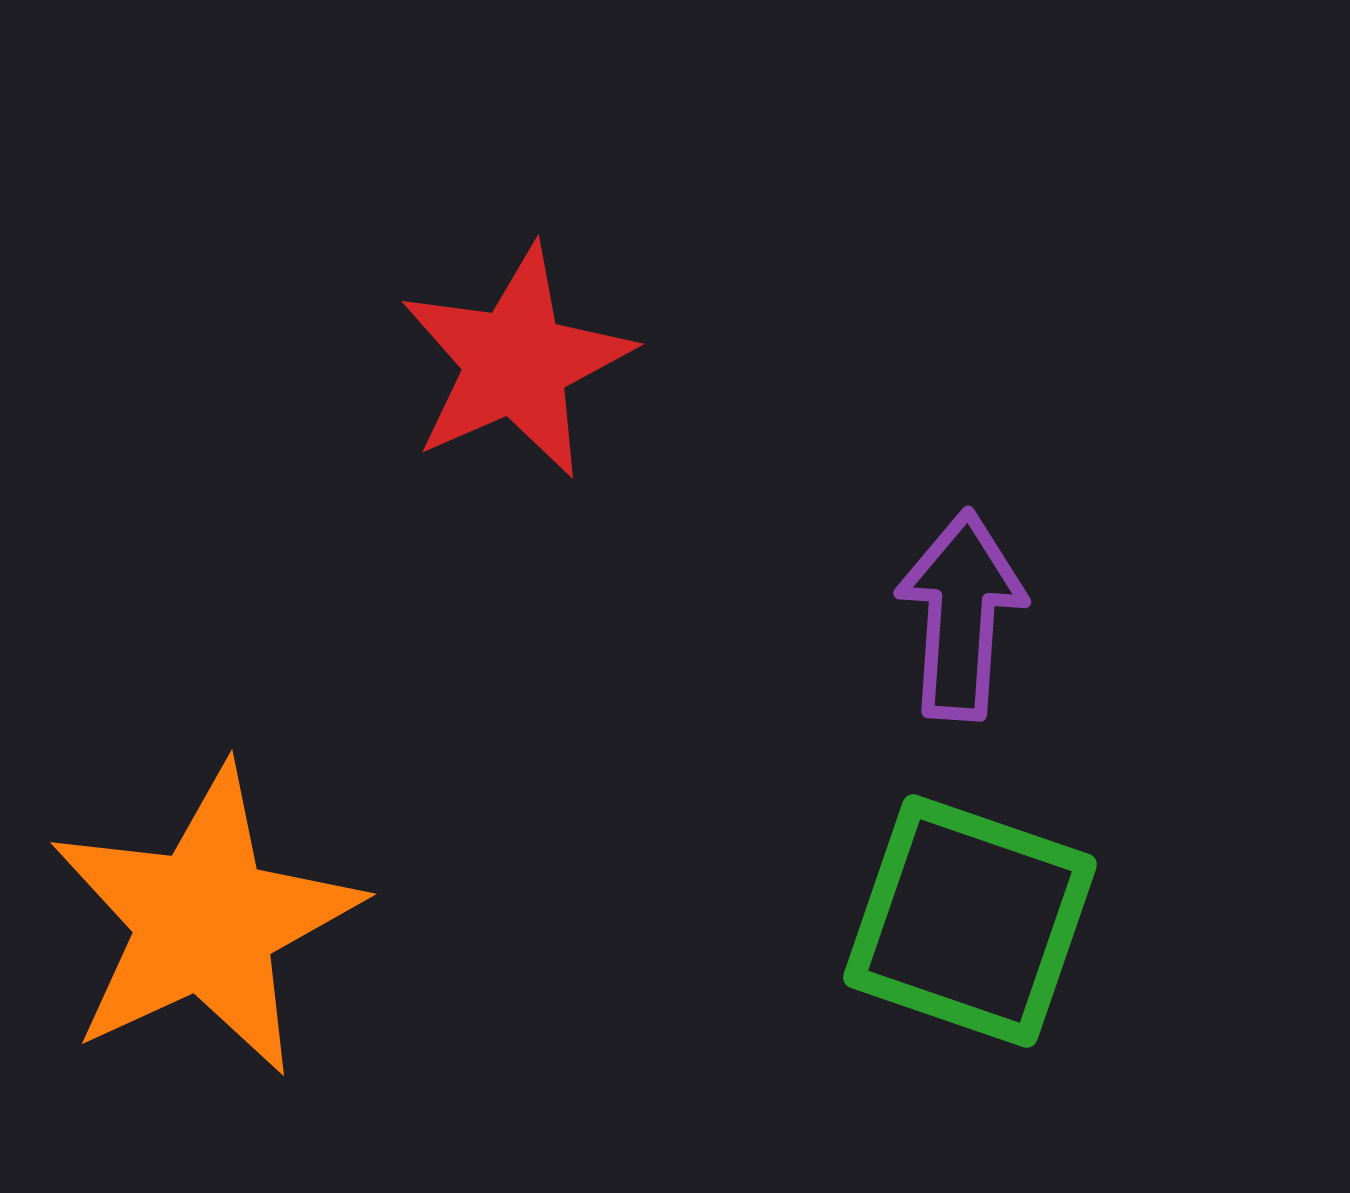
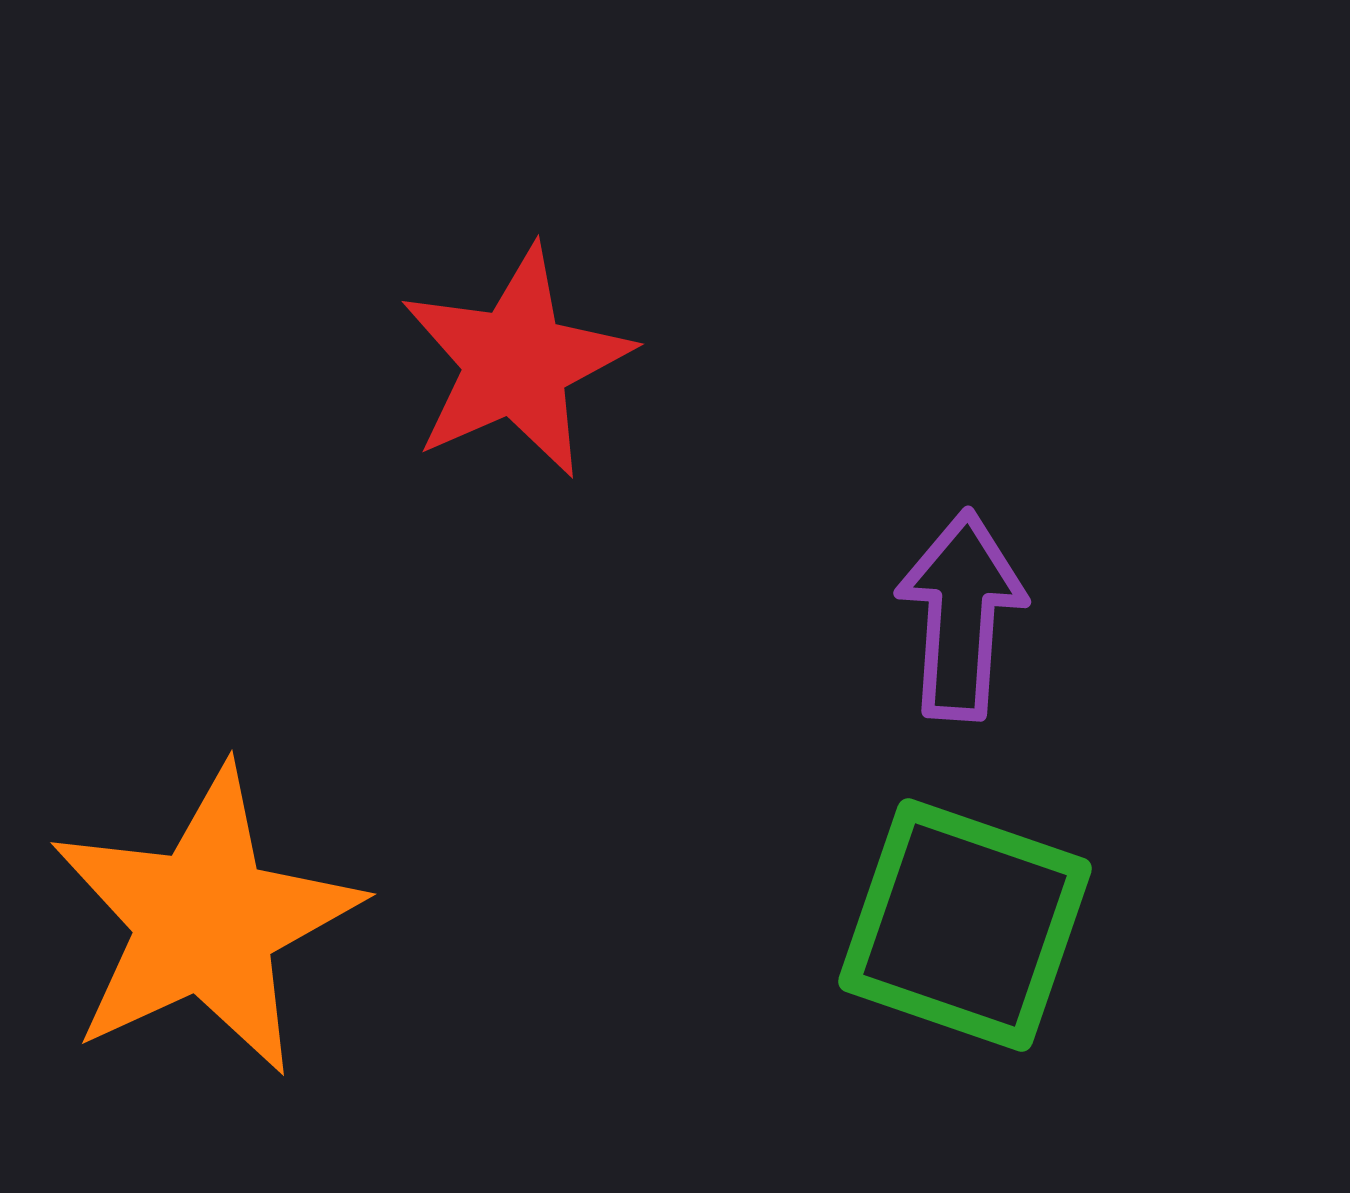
green square: moved 5 px left, 4 px down
